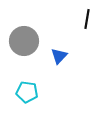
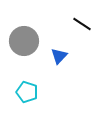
black line: moved 5 px left, 5 px down; rotated 66 degrees counterclockwise
cyan pentagon: rotated 10 degrees clockwise
